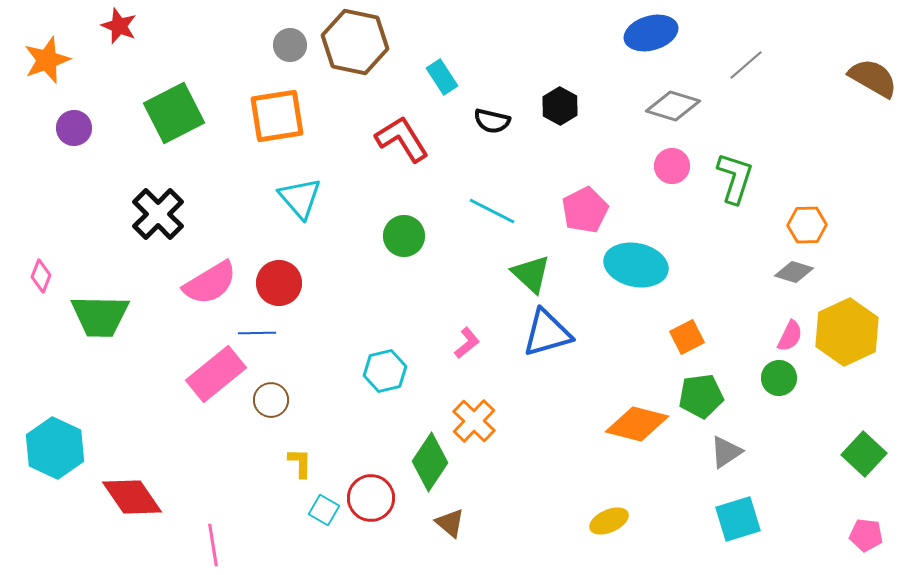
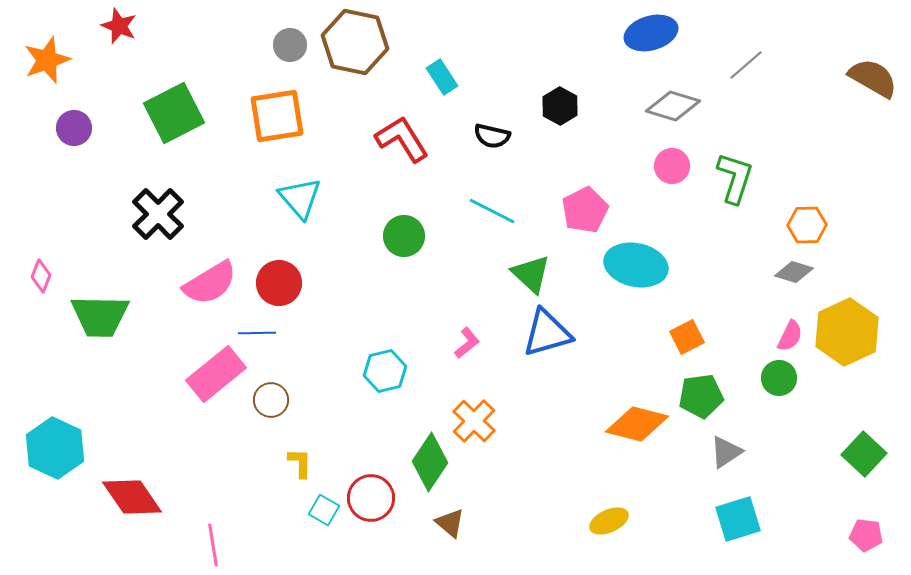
black semicircle at (492, 121): moved 15 px down
